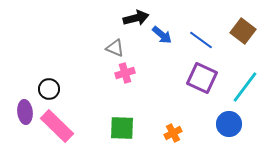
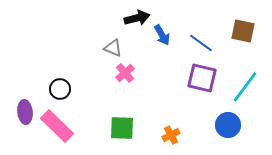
black arrow: moved 1 px right
brown square: rotated 25 degrees counterclockwise
blue arrow: rotated 20 degrees clockwise
blue line: moved 3 px down
gray triangle: moved 2 px left
pink cross: rotated 24 degrees counterclockwise
purple square: rotated 12 degrees counterclockwise
black circle: moved 11 px right
blue circle: moved 1 px left, 1 px down
orange cross: moved 2 px left, 2 px down
